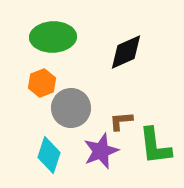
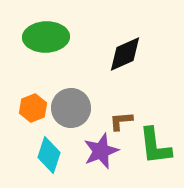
green ellipse: moved 7 px left
black diamond: moved 1 px left, 2 px down
orange hexagon: moved 9 px left, 25 px down
